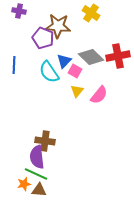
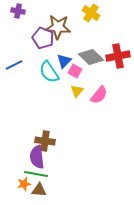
purple cross: moved 1 px left
brown star: moved 1 px down
blue line: rotated 60 degrees clockwise
green line: rotated 15 degrees counterclockwise
